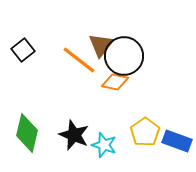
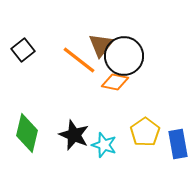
blue rectangle: moved 1 px right, 3 px down; rotated 60 degrees clockwise
